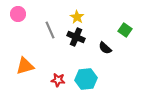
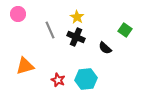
red star: rotated 16 degrees clockwise
